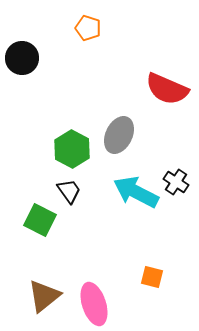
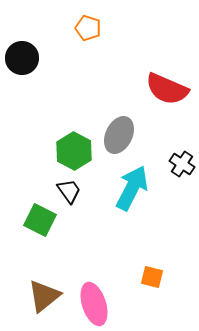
green hexagon: moved 2 px right, 2 px down
black cross: moved 6 px right, 18 px up
cyan arrow: moved 4 px left, 4 px up; rotated 90 degrees clockwise
